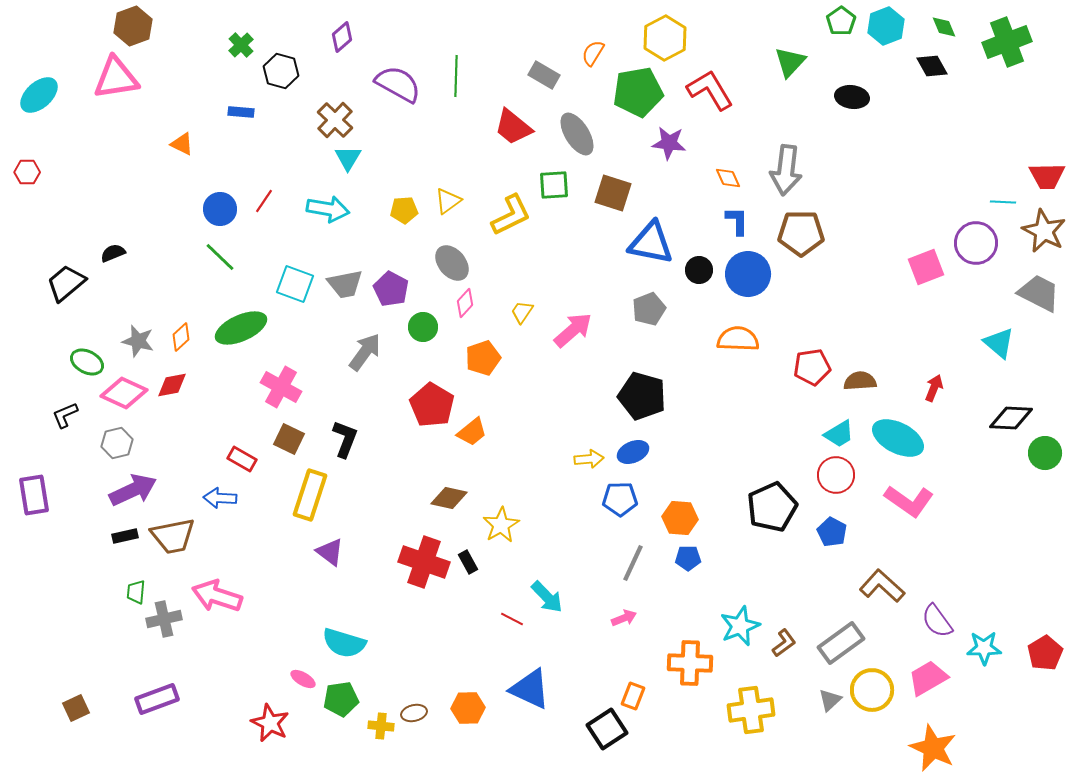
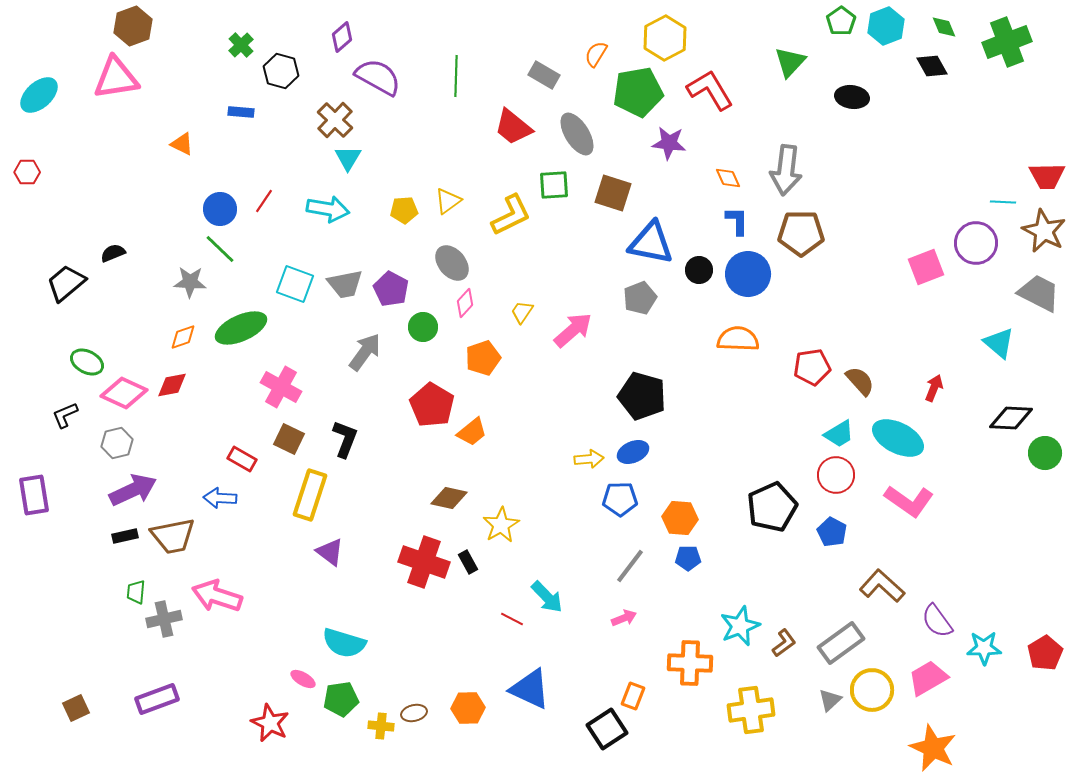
orange semicircle at (593, 53): moved 3 px right, 1 px down
purple semicircle at (398, 84): moved 20 px left, 7 px up
green line at (220, 257): moved 8 px up
gray pentagon at (649, 309): moved 9 px left, 11 px up
orange diamond at (181, 337): moved 2 px right; rotated 24 degrees clockwise
gray star at (138, 341): moved 52 px right, 59 px up; rotated 12 degrees counterclockwise
brown semicircle at (860, 381): rotated 52 degrees clockwise
gray line at (633, 563): moved 3 px left, 3 px down; rotated 12 degrees clockwise
